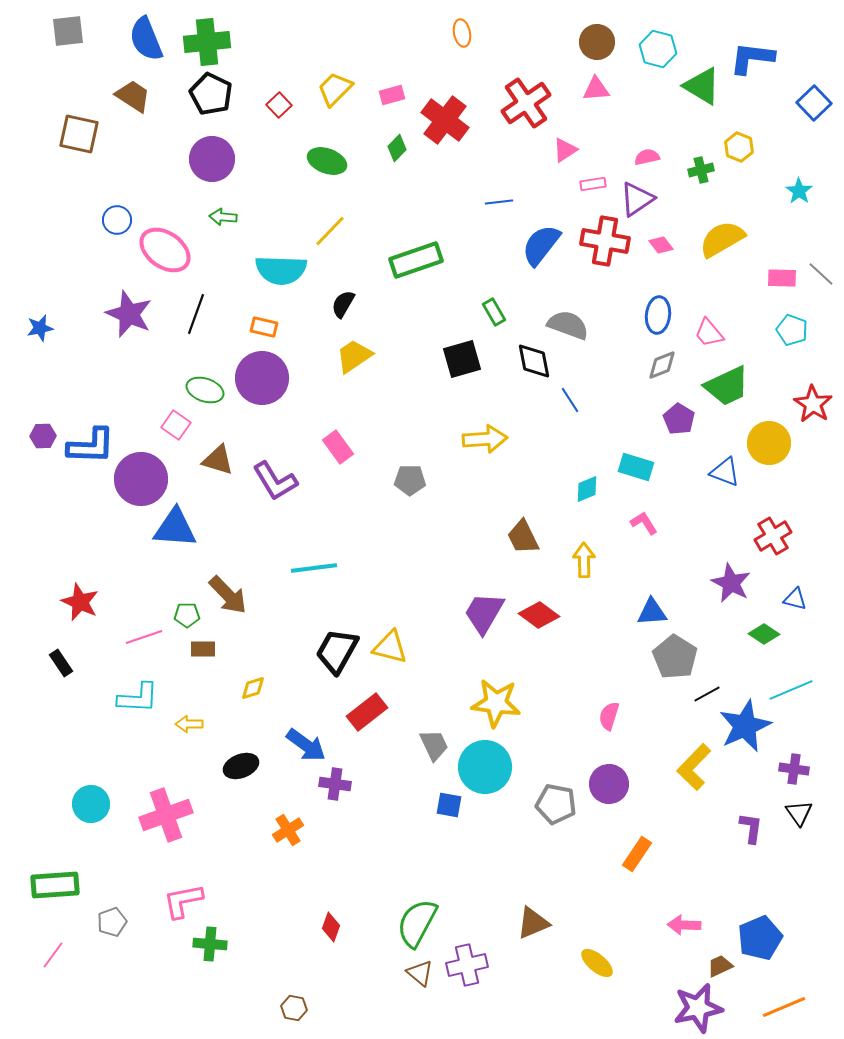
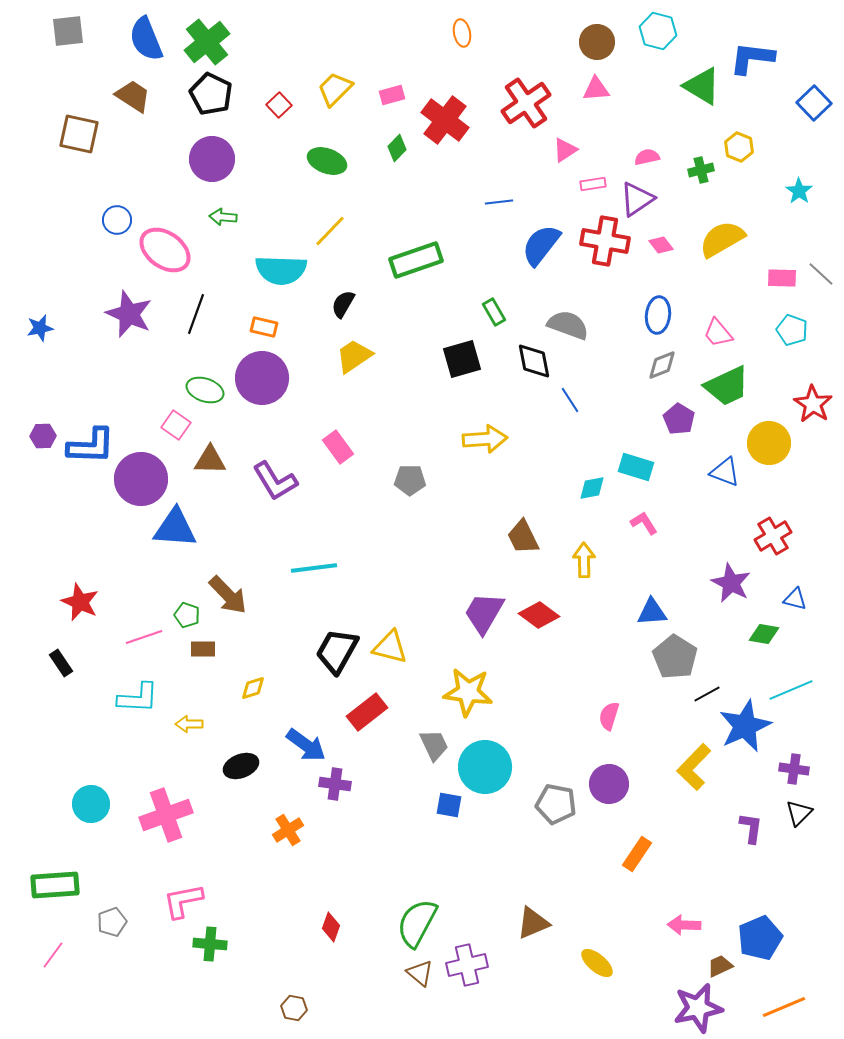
green cross at (207, 42): rotated 33 degrees counterclockwise
cyan hexagon at (658, 49): moved 18 px up
pink trapezoid at (709, 333): moved 9 px right
brown triangle at (218, 460): moved 8 px left; rotated 16 degrees counterclockwise
cyan diamond at (587, 489): moved 5 px right, 1 px up; rotated 12 degrees clockwise
green pentagon at (187, 615): rotated 20 degrees clockwise
green diamond at (764, 634): rotated 24 degrees counterclockwise
yellow star at (496, 703): moved 28 px left, 11 px up
black triangle at (799, 813): rotated 20 degrees clockwise
